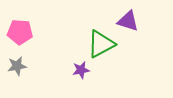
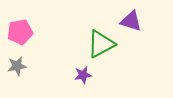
purple triangle: moved 3 px right
pink pentagon: rotated 15 degrees counterclockwise
purple star: moved 2 px right, 5 px down
